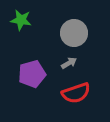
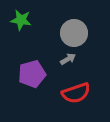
gray arrow: moved 1 px left, 4 px up
